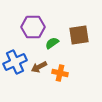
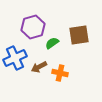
purple hexagon: rotated 15 degrees counterclockwise
blue cross: moved 4 px up
